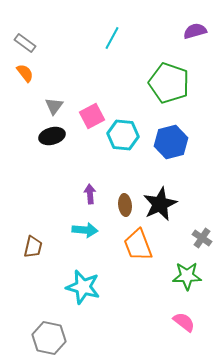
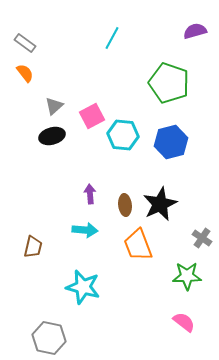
gray triangle: rotated 12 degrees clockwise
